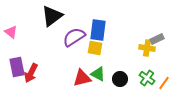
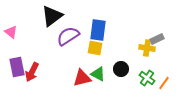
purple semicircle: moved 6 px left, 1 px up
red arrow: moved 1 px right, 1 px up
black circle: moved 1 px right, 10 px up
